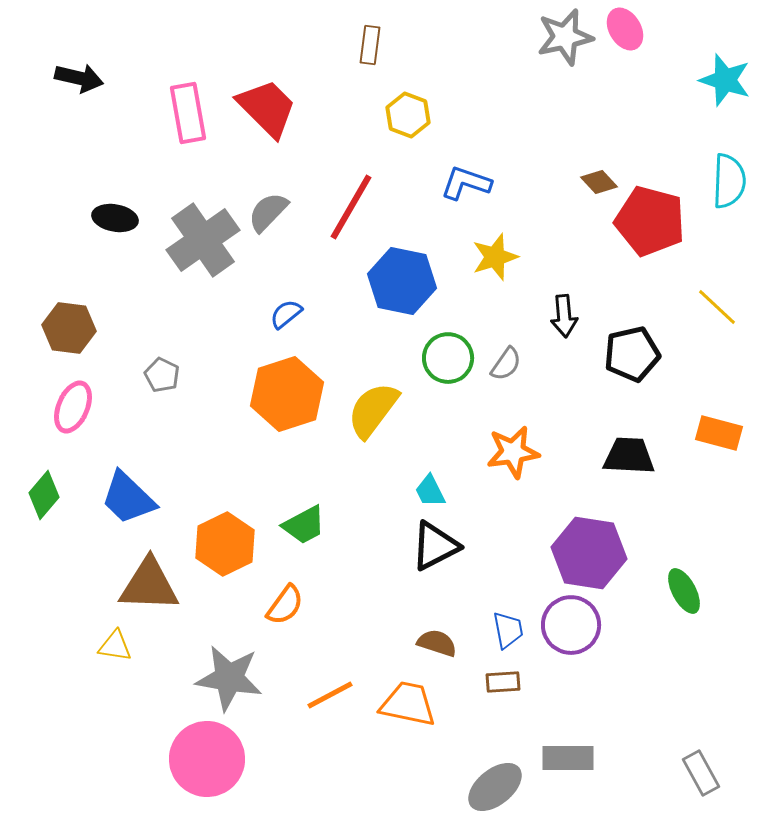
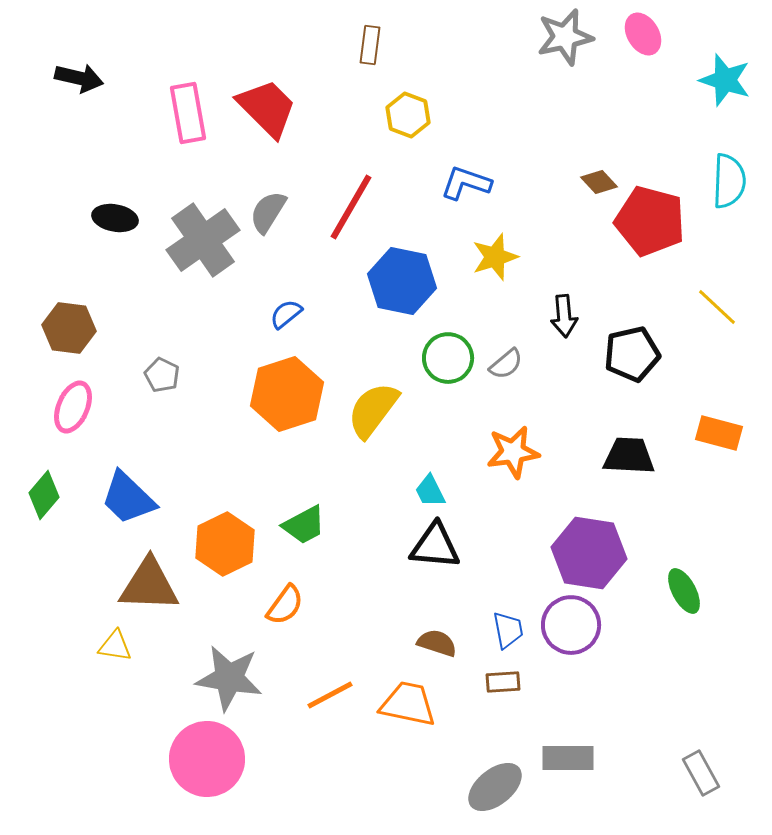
pink ellipse at (625, 29): moved 18 px right, 5 px down
gray semicircle at (268, 212): rotated 12 degrees counterclockwise
gray semicircle at (506, 364): rotated 15 degrees clockwise
black triangle at (435, 546): rotated 32 degrees clockwise
